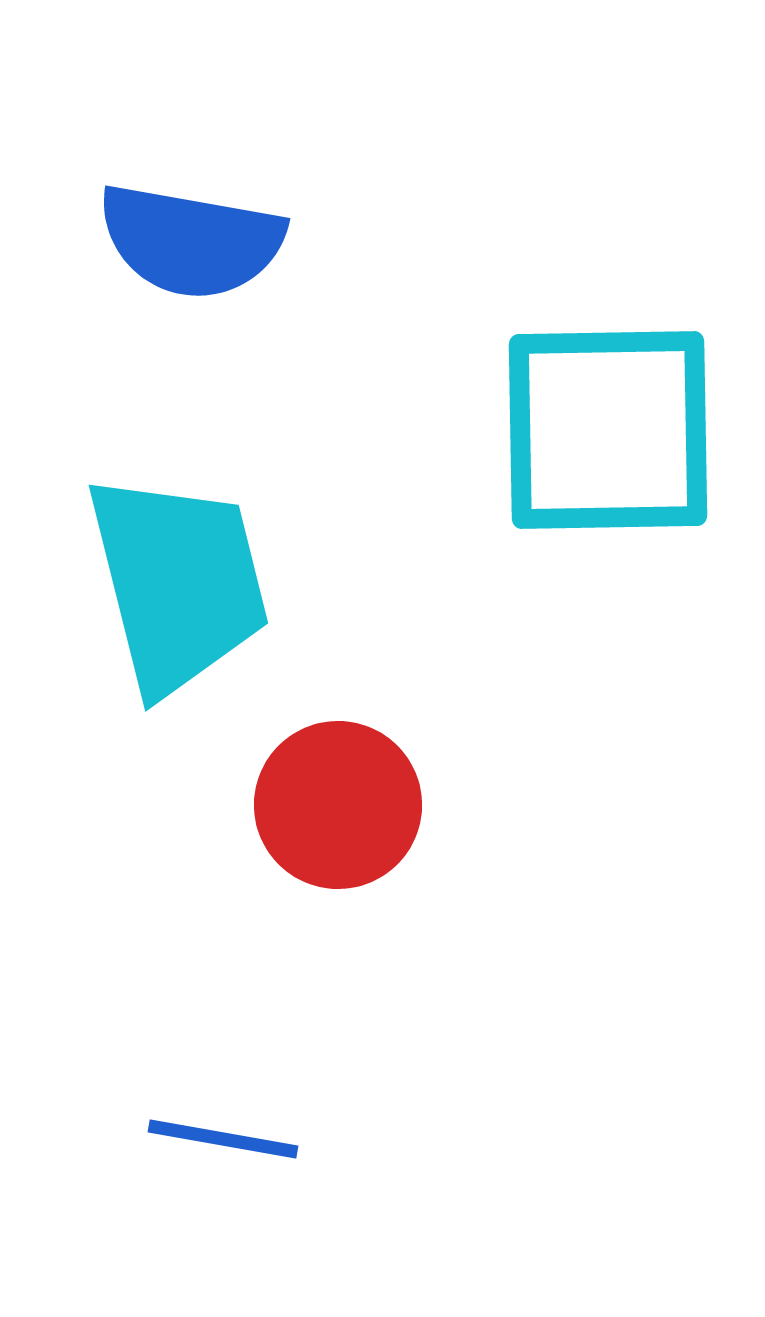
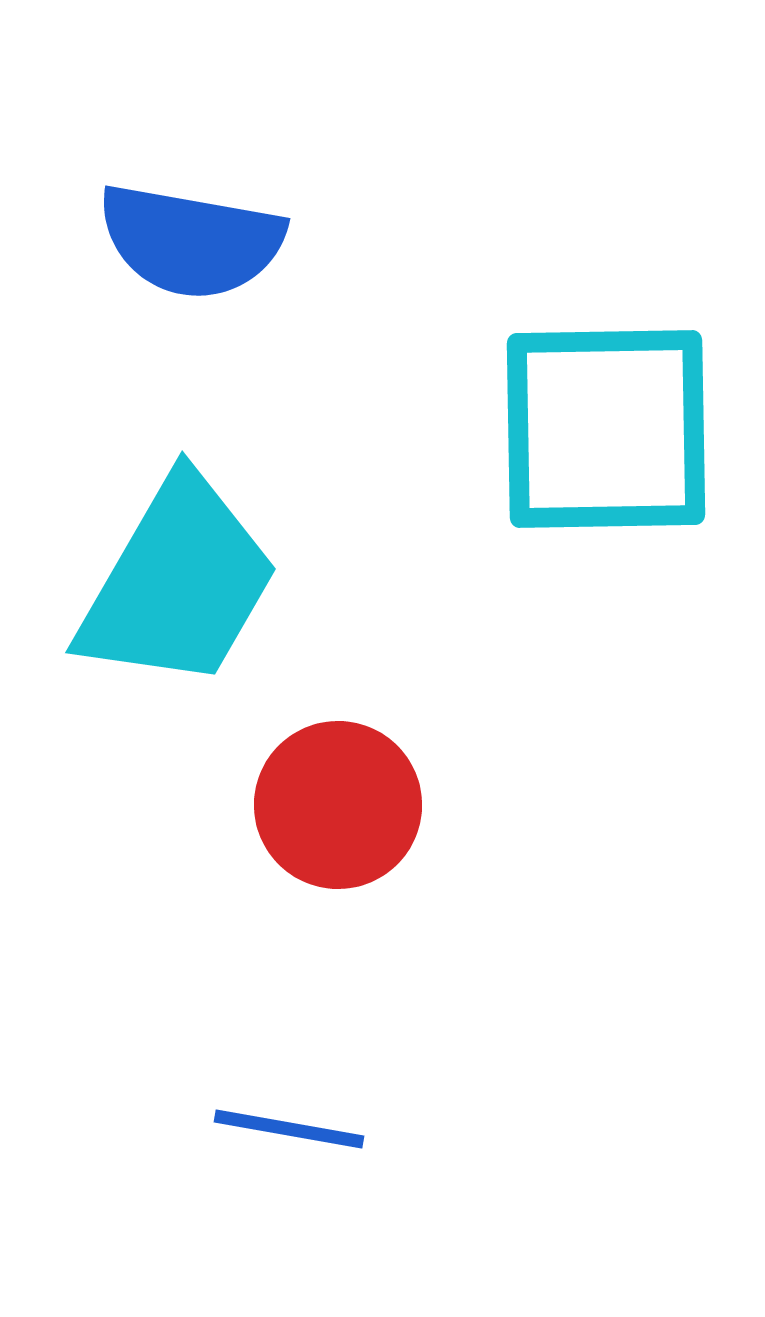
cyan square: moved 2 px left, 1 px up
cyan trapezoid: rotated 44 degrees clockwise
blue line: moved 66 px right, 10 px up
